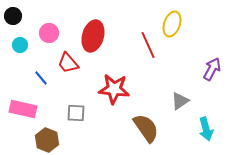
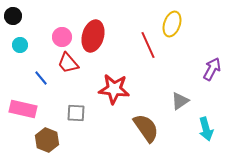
pink circle: moved 13 px right, 4 px down
